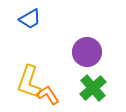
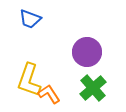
blue trapezoid: rotated 50 degrees clockwise
yellow L-shape: moved 2 px up
orange L-shape: moved 1 px right, 1 px up
